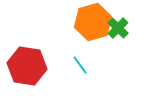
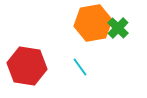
orange hexagon: moved 1 px down; rotated 6 degrees clockwise
cyan line: moved 2 px down
